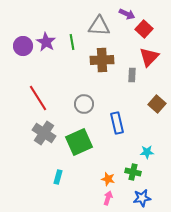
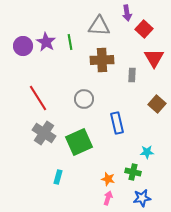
purple arrow: moved 1 px up; rotated 56 degrees clockwise
green line: moved 2 px left
red triangle: moved 5 px right, 1 px down; rotated 15 degrees counterclockwise
gray circle: moved 5 px up
